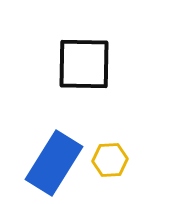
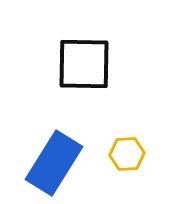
yellow hexagon: moved 17 px right, 6 px up
